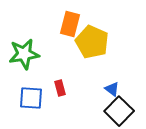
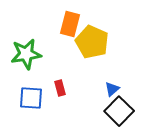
green star: moved 2 px right
blue triangle: rotated 42 degrees clockwise
